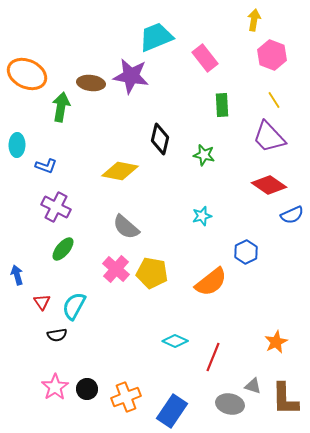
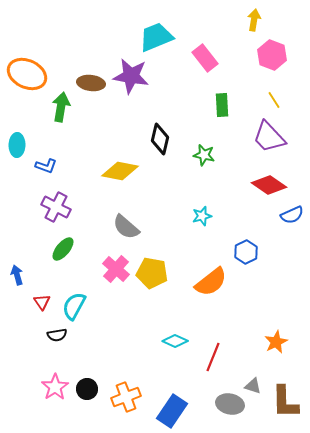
brown L-shape: moved 3 px down
